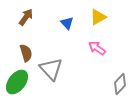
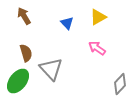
brown arrow: moved 2 px left, 1 px up; rotated 66 degrees counterclockwise
green ellipse: moved 1 px right, 1 px up
